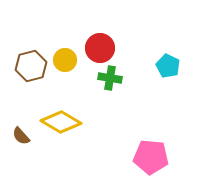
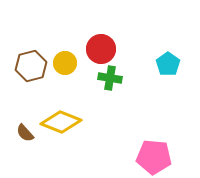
red circle: moved 1 px right, 1 px down
yellow circle: moved 3 px down
cyan pentagon: moved 2 px up; rotated 10 degrees clockwise
yellow diamond: rotated 9 degrees counterclockwise
brown semicircle: moved 4 px right, 3 px up
pink pentagon: moved 3 px right
